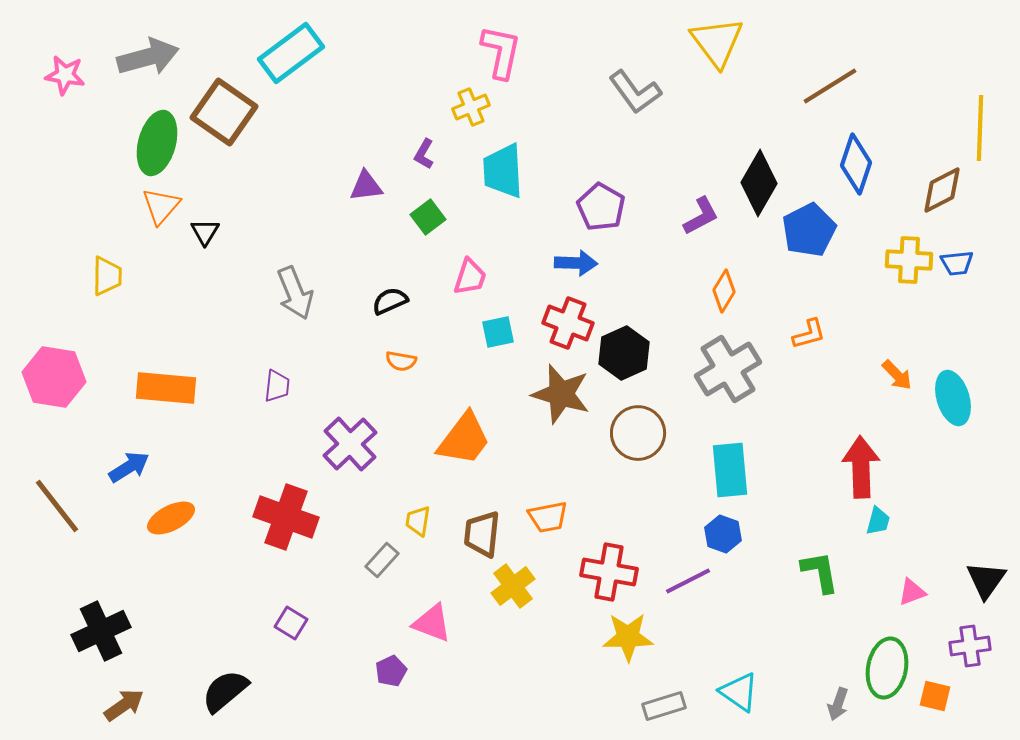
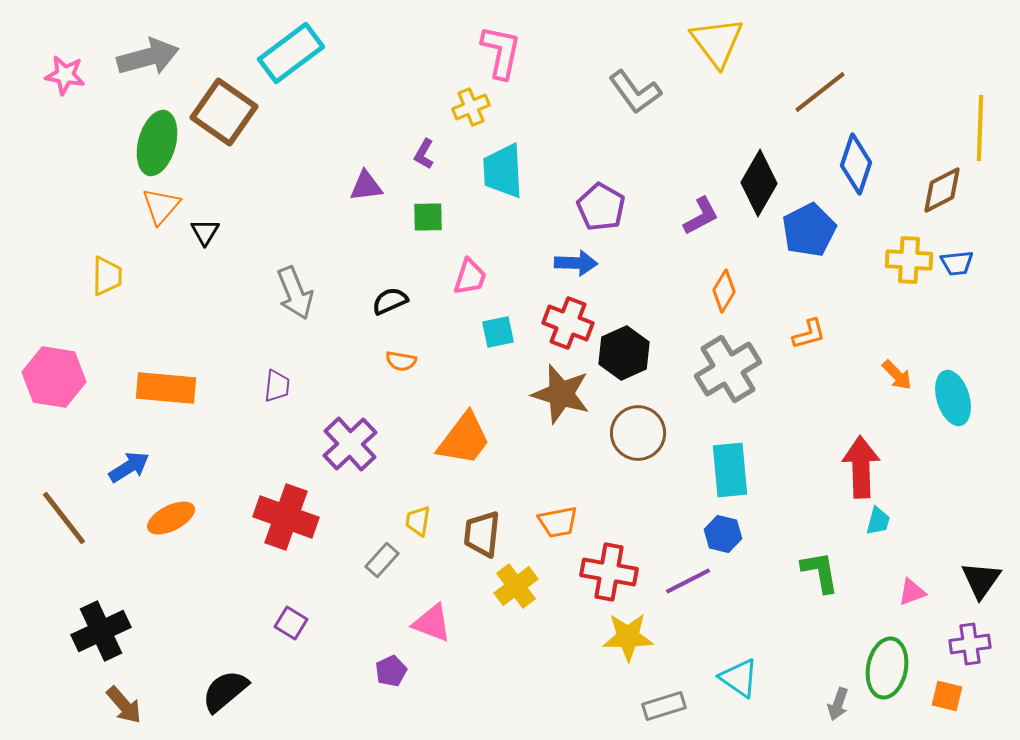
brown line at (830, 86): moved 10 px left, 6 px down; rotated 6 degrees counterclockwise
green square at (428, 217): rotated 36 degrees clockwise
brown line at (57, 506): moved 7 px right, 12 px down
orange trapezoid at (548, 517): moved 10 px right, 5 px down
blue hexagon at (723, 534): rotated 6 degrees counterclockwise
black triangle at (986, 580): moved 5 px left
yellow cross at (513, 586): moved 3 px right
purple cross at (970, 646): moved 2 px up
cyan triangle at (739, 692): moved 14 px up
orange square at (935, 696): moved 12 px right
brown arrow at (124, 705): rotated 84 degrees clockwise
